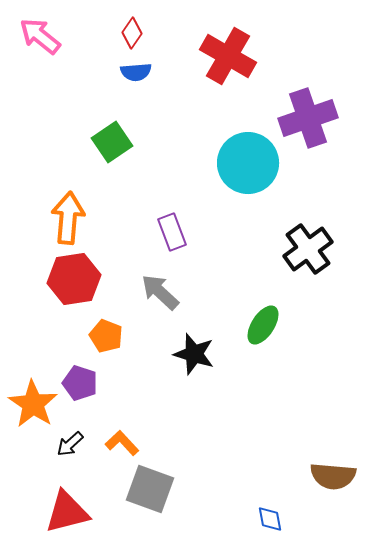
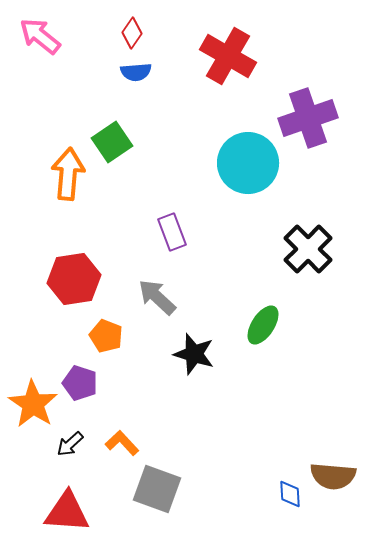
orange arrow: moved 44 px up
black cross: rotated 9 degrees counterclockwise
gray arrow: moved 3 px left, 5 px down
gray square: moved 7 px right
red triangle: rotated 18 degrees clockwise
blue diamond: moved 20 px right, 25 px up; rotated 8 degrees clockwise
